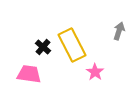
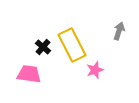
pink star: moved 2 px up; rotated 18 degrees clockwise
